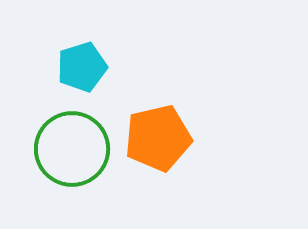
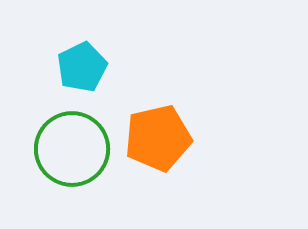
cyan pentagon: rotated 9 degrees counterclockwise
